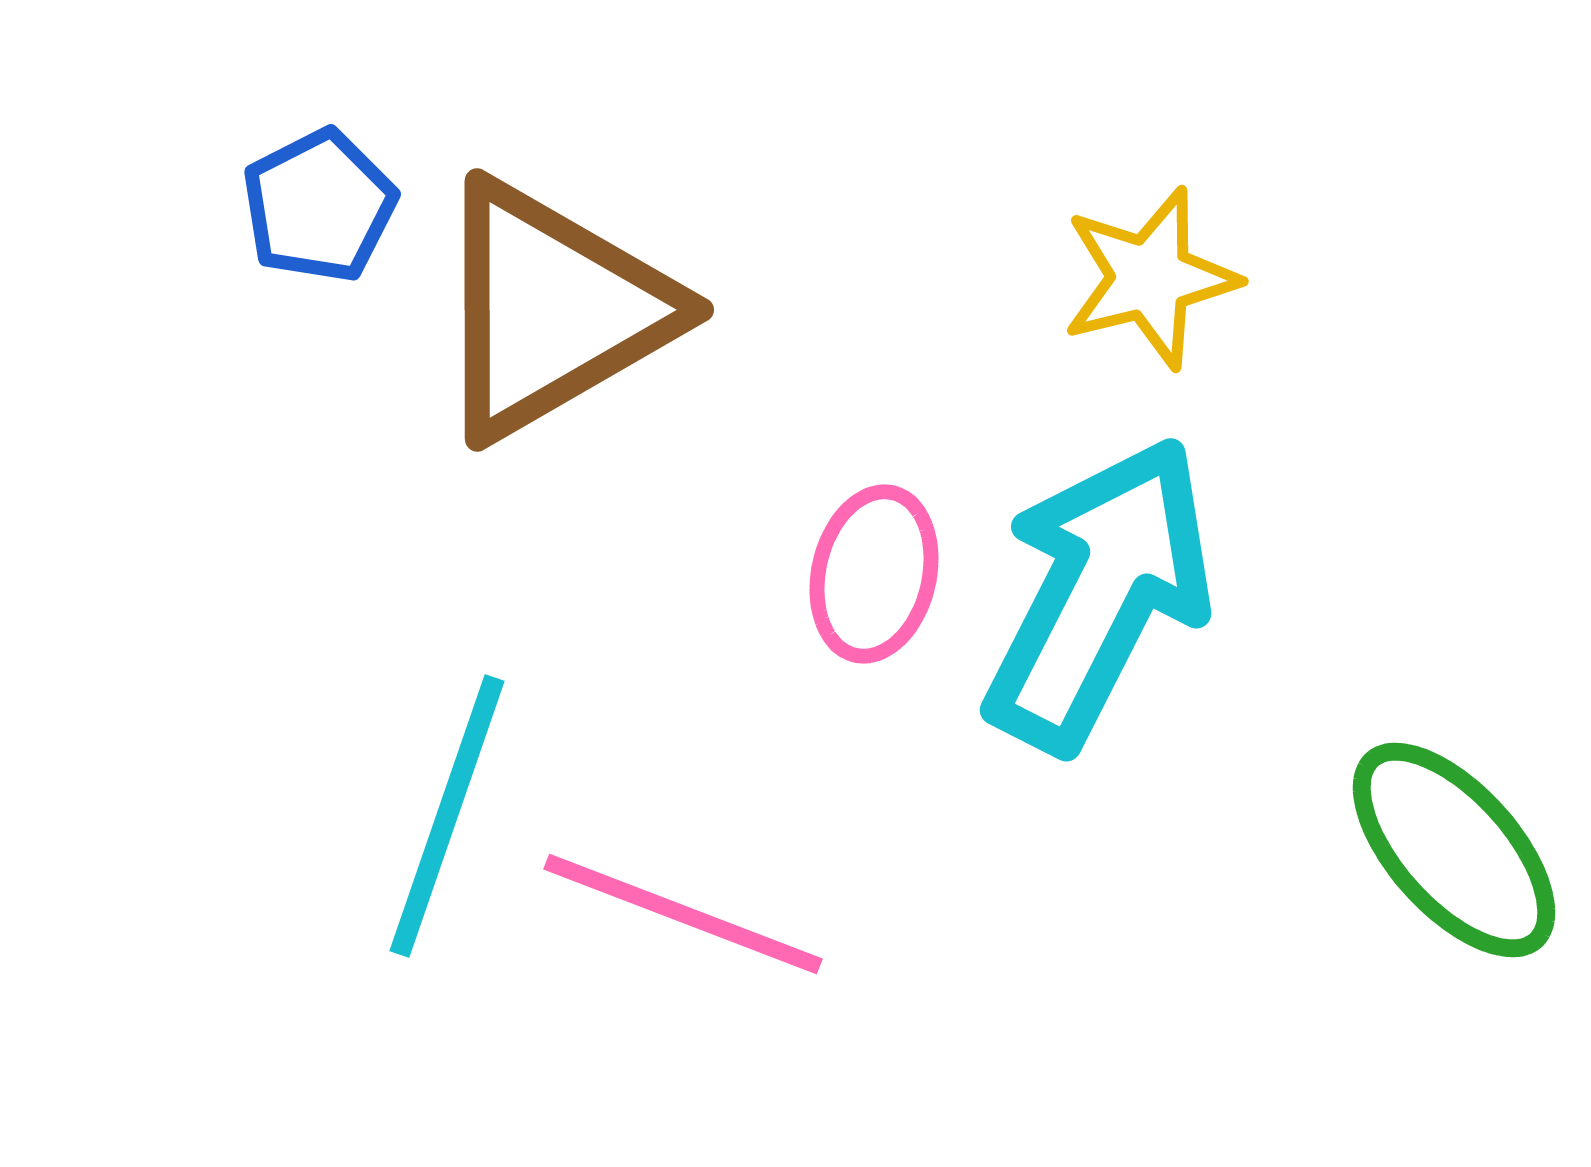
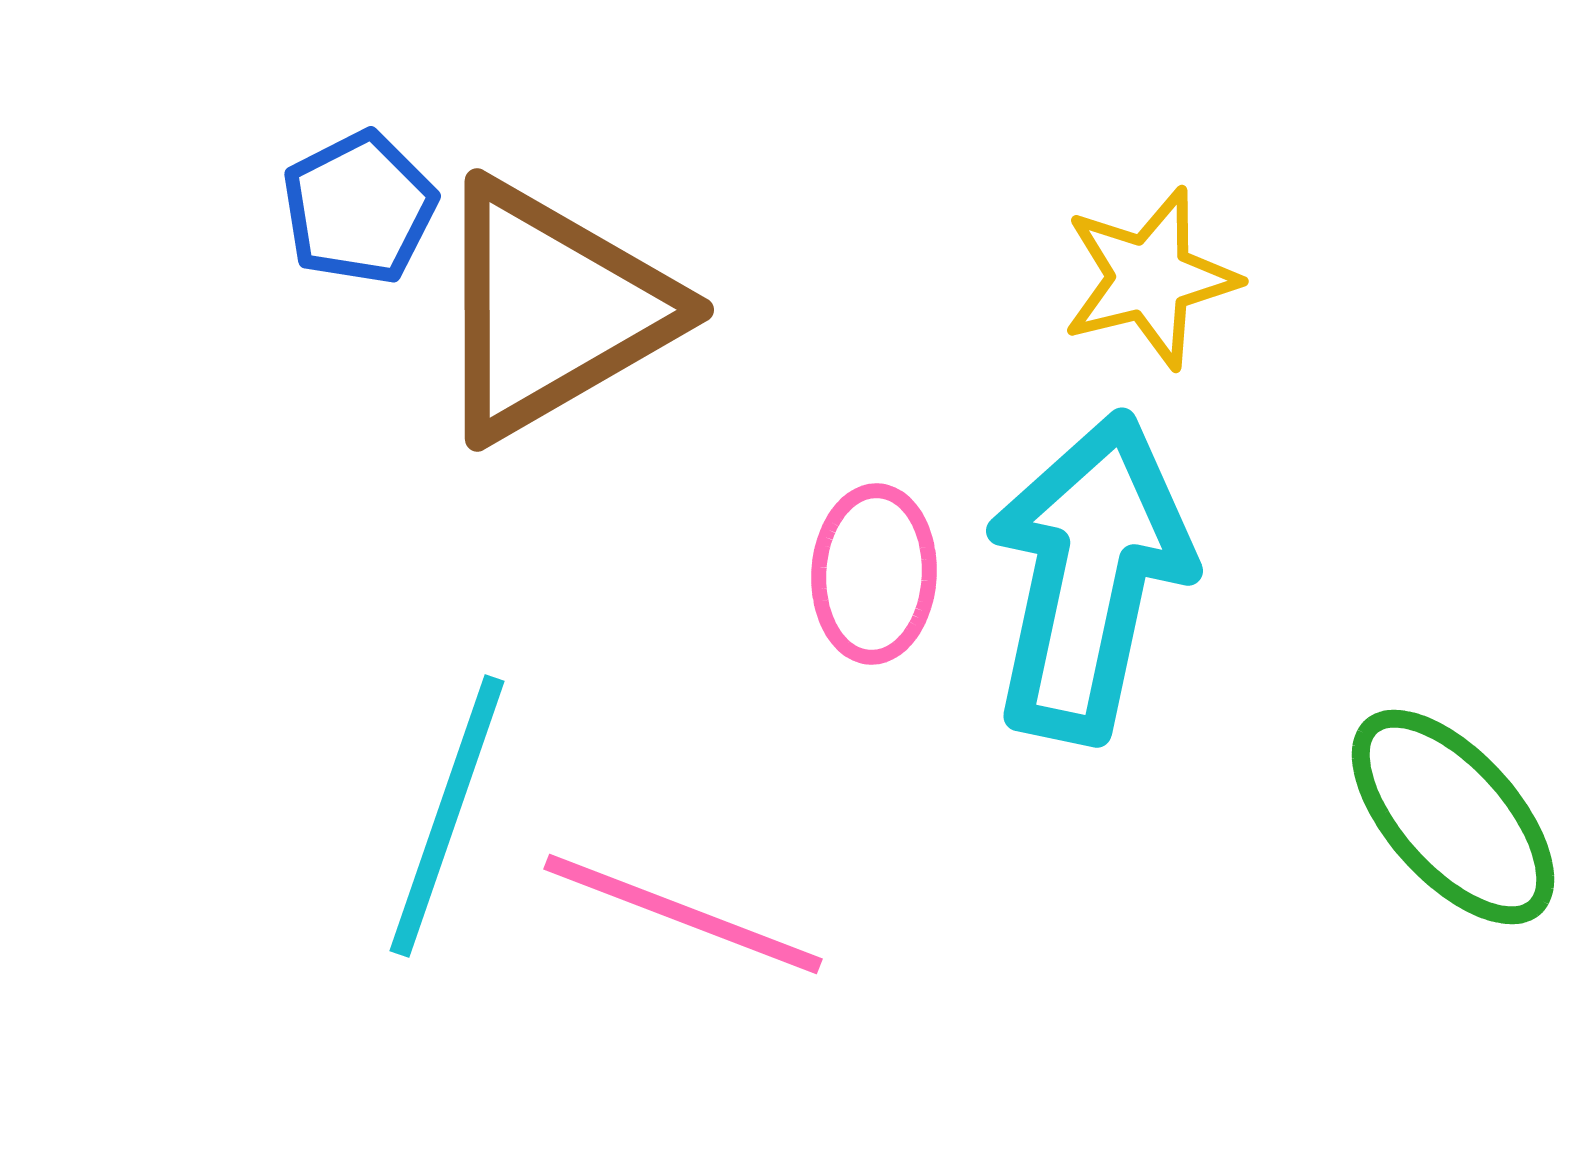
blue pentagon: moved 40 px right, 2 px down
pink ellipse: rotated 10 degrees counterclockwise
cyan arrow: moved 10 px left, 17 px up; rotated 15 degrees counterclockwise
green ellipse: moved 1 px left, 33 px up
